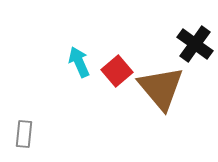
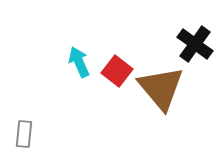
red square: rotated 12 degrees counterclockwise
